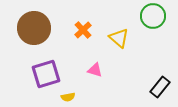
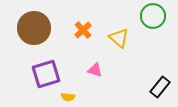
yellow semicircle: rotated 16 degrees clockwise
